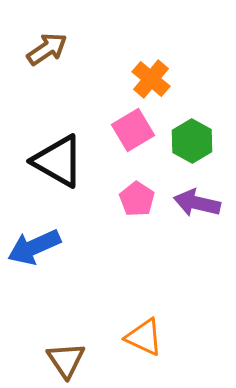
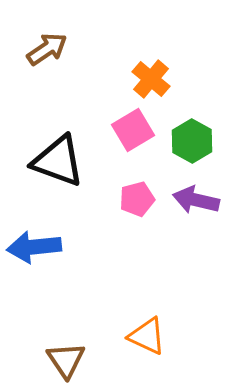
black triangle: rotated 10 degrees counterclockwise
pink pentagon: rotated 24 degrees clockwise
purple arrow: moved 1 px left, 3 px up
blue arrow: rotated 18 degrees clockwise
orange triangle: moved 3 px right, 1 px up
